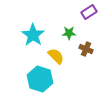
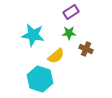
purple rectangle: moved 18 px left
cyan star: rotated 25 degrees counterclockwise
yellow semicircle: rotated 96 degrees clockwise
